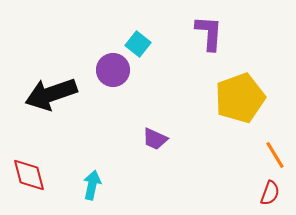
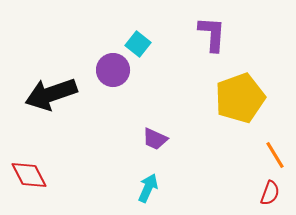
purple L-shape: moved 3 px right, 1 px down
red diamond: rotated 12 degrees counterclockwise
cyan arrow: moved 56 px right, 3 px down; rotated 12 degrees clockwise
